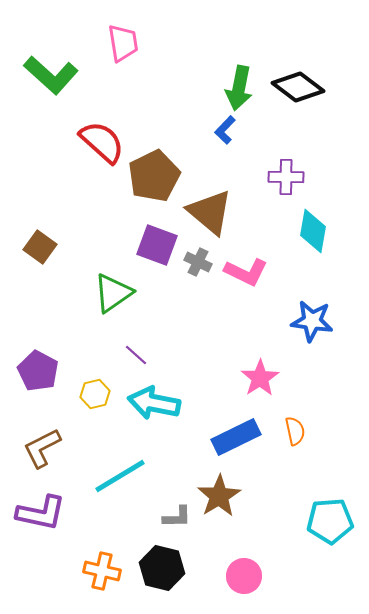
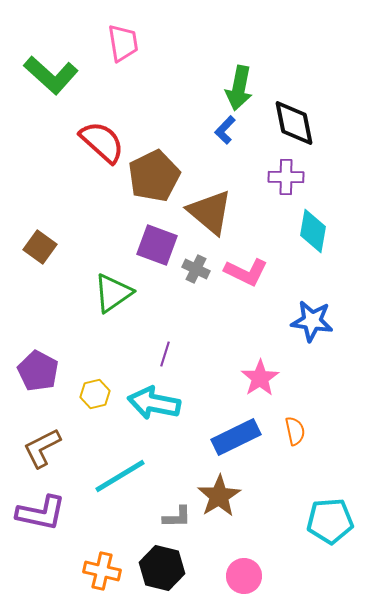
black diamond: moved 4 px left, 36 px down; rotated 42 degrees clockwise
gray cross: moved 2 px left, 7 px down
purple line: moved 29 px right, 1 px up; rotated 65 degrees clockwise
